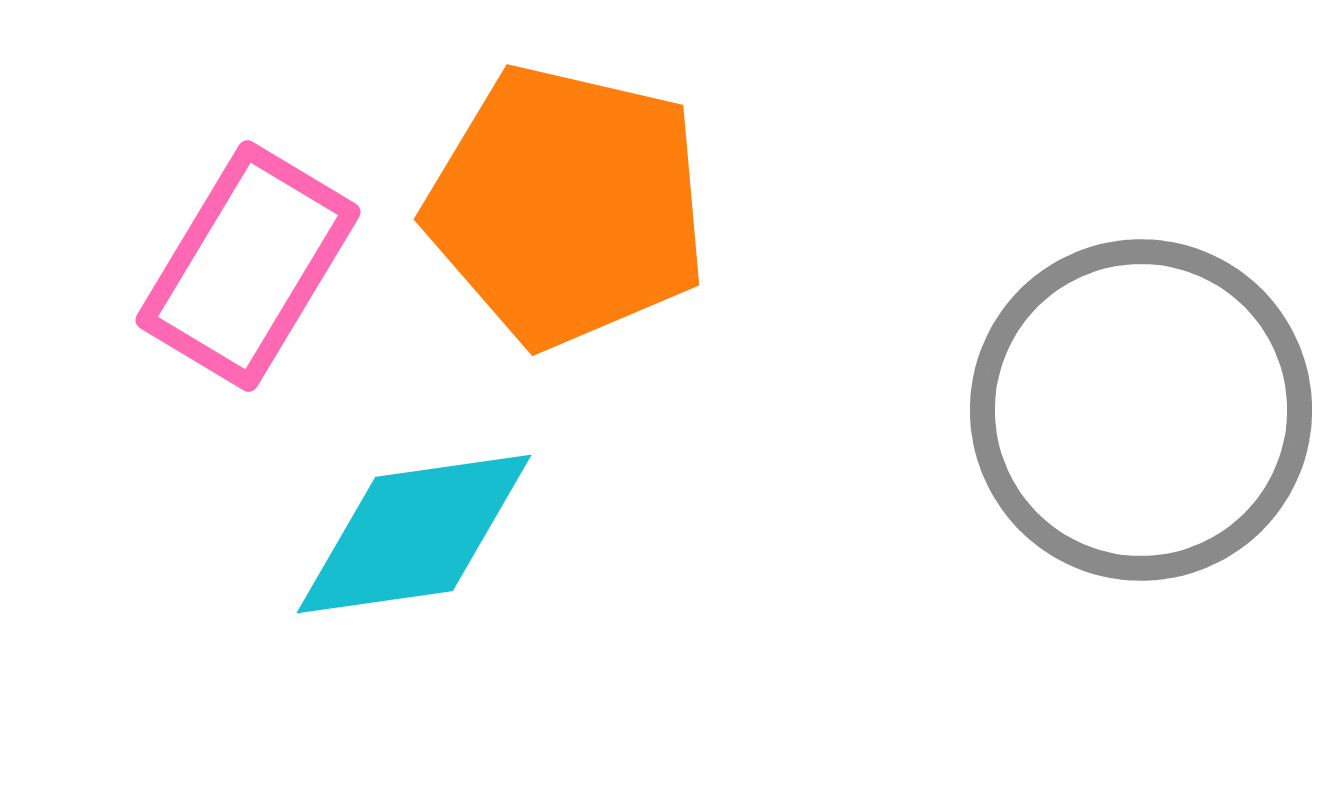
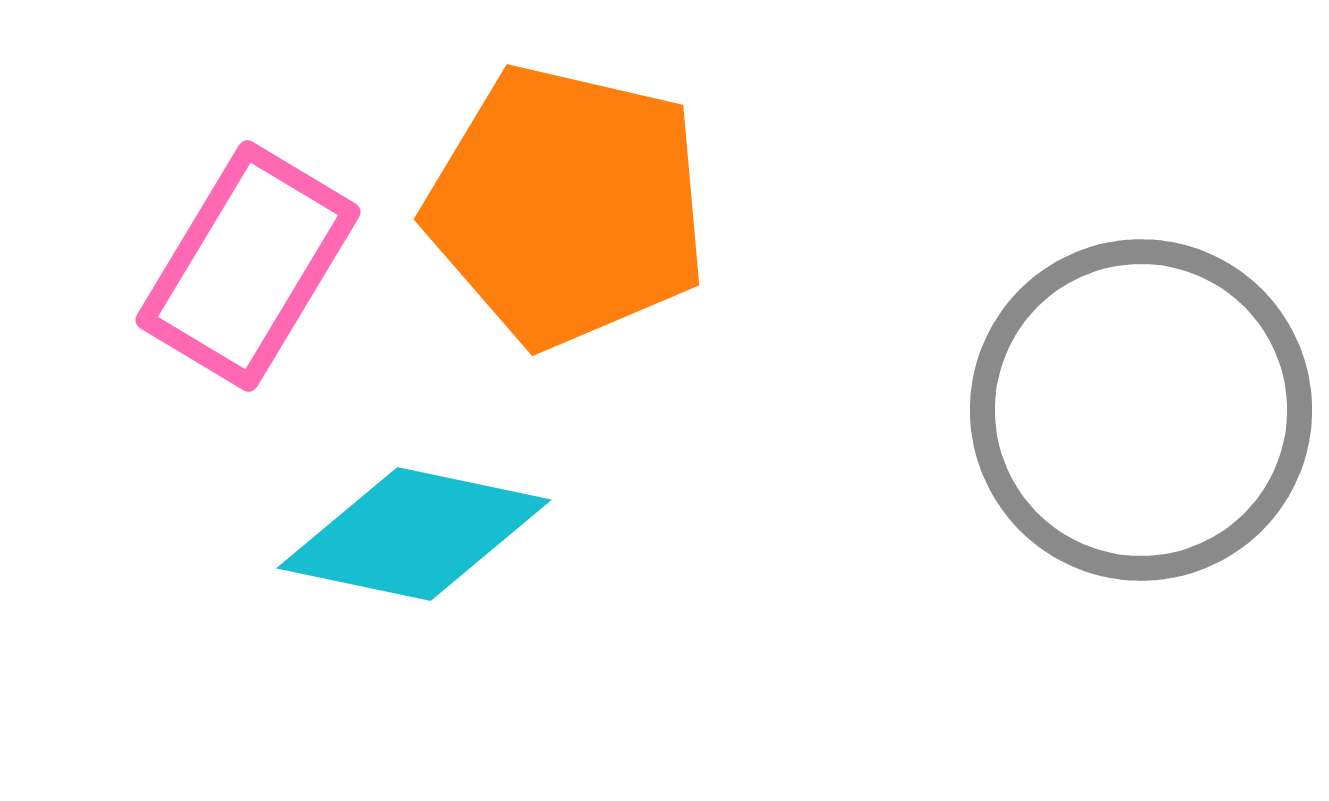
cyan diamond: rotated 20 degrees clockwise
